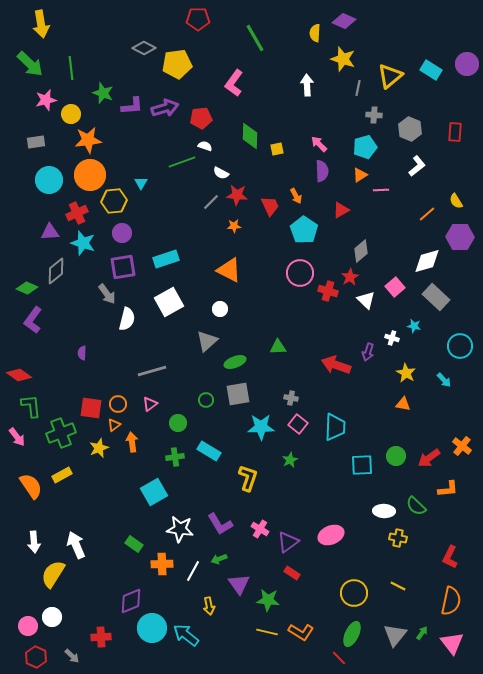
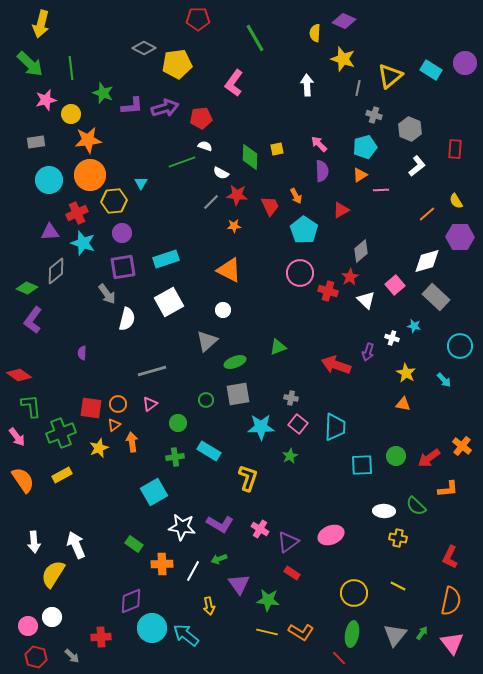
yellow arrow at (41, 24): rotated 24 degrees clockwise
purple circle at (467, 64): moved 2 px left, 1 px up
gray cross at (374, 115): rotated 14 degrees clockwise
red rectangle at (455, 132): moved 17 px down
green diamond at (250, 136): moved 21 px down
pink square at (395, 287): moved 2 px up
white circle at (220, 309): moved 3 px right, 1 px down
green triangle at (278, 347): rotated 18 degrees counterclockwise
green star at (290, 460): moved 4 px up
orange semicircle at (31, 486): moved 8 px left, 6 px up
purple L-shape at (220, 524): rotated 28 degrees counterclockwise
white star at (180, 529): moved 2 px right, 2 px up
green ellipse at (352, 634): rotated 15 degrees counterclockwise
red hexagon at (36, 657): rotated 10 degrees counterclockwise
